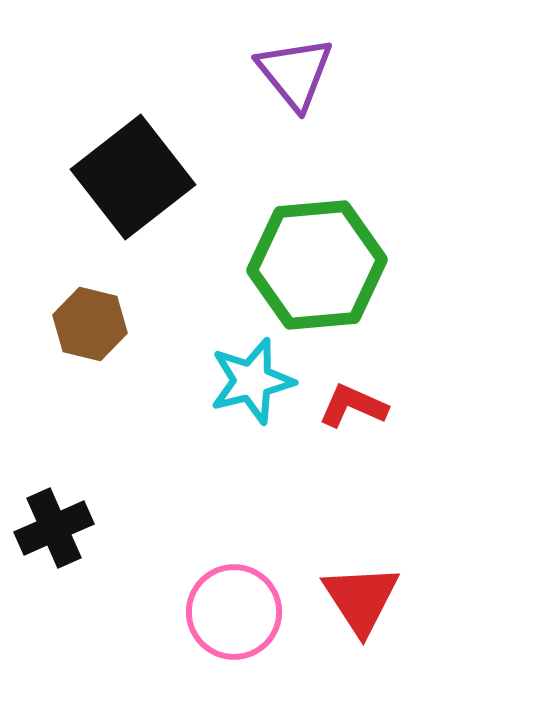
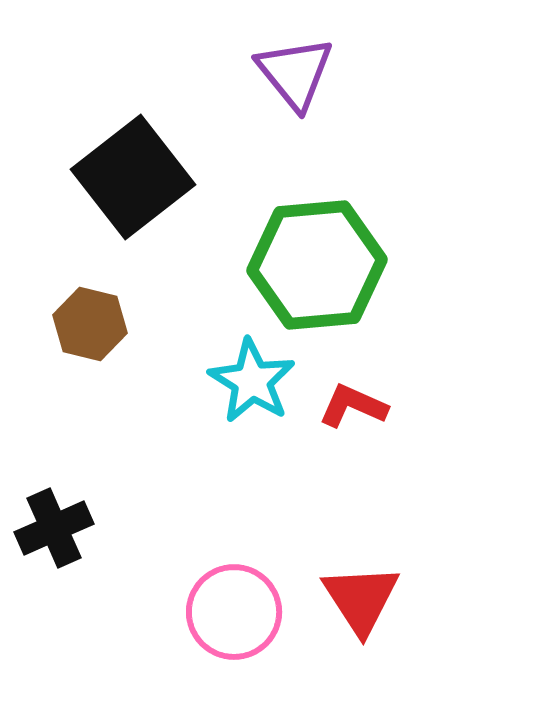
cyan star: rotated 26 degrees counterclockwise
